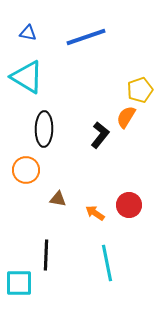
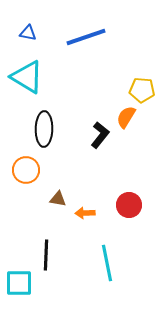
yellow pentagon: moved 2 px right; rotated 25 degrees clockwise
orange arrow: moved 10 px left; rotated 36 degrees counterclockwise
